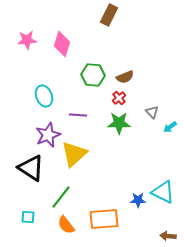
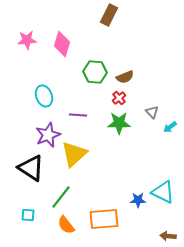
green hexagon: moved 2 px right, 3 px up
cyan square: moved 2 px up
